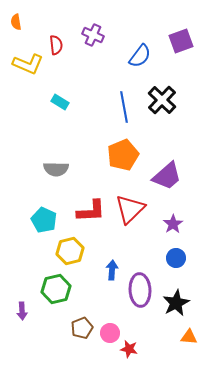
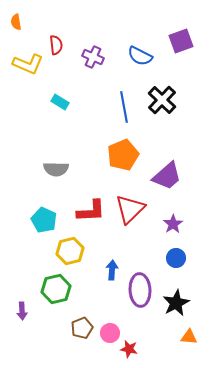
purple cross: moved 22 px down
blue semicircle: rotated 80 degrees clockwise
